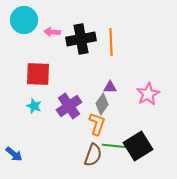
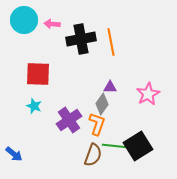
pink arrow: moved 8 px up
orange line: rotated 8 degrees counterclockwise
purple cross: moved 14 px down
